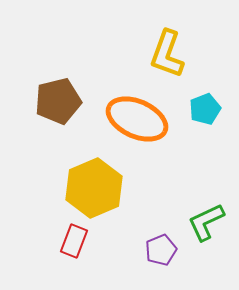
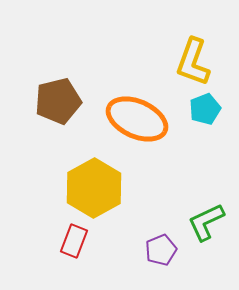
yellow L-shape: moved 26 px right, 8 px down
yellow hexagon: rotated 6 degrees counterclockwise
